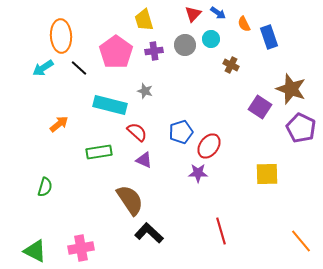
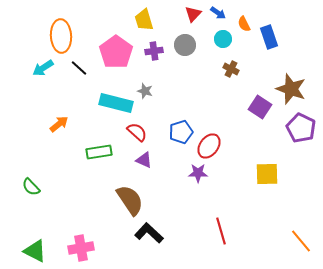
cyan circle: moved 12 px right
brown cross: moved 4 px down
cyan rectangle: moved 6 px right, 2 px up
green semicircle: moved 14 px left; rotated 120 degrees clockwise
